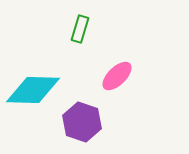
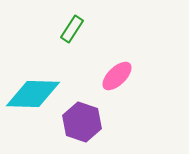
green rectangle: moved 8 px left; rotated 16 degrees clockwise
cyan diamond: moved 4 px down
